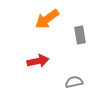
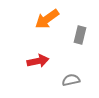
gray rectangle: rotated 24 degrees clockwise
gray semicircle: moved 3 px left, 2 px up
